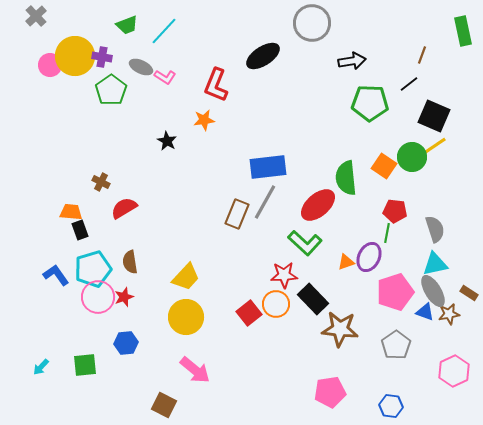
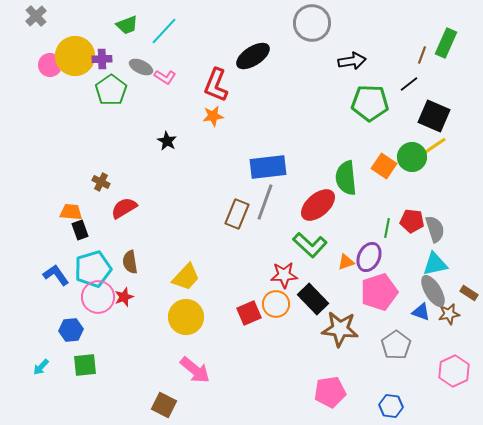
green rectangle at (463, 31): moved 17 px left, 12 px down; rotated 36 degrees clockwise
black ellipse at (263, 56): moved 10 px left
purple cross at (102, 57): moved 2 px down; rotated 12 degrees counterclockwise
orange star at (204, 120): moved 9 px right, 4 px up
gray line at (265, 202): rotated 9 degrees counterclockwise
red pentagon at (395, 211): moved 17 px right, 10 px down
green line at (387, 233): moved 5 px up
green L-shape at (305, 243): moved 5 px right, 2 px down
pink pentagon at (395, 292): moved 16 px left
blue triangle at (425, 312): moved 4 px left
red square at (249, 313): rotated 15 degrees clockwise
blue hexagon at (126, 343): moved 55 px left, 13 px up
